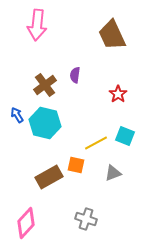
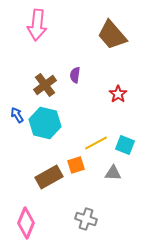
brown trapezoid: rotated 16 degrees counterclockwise
cyan square: moved 9 px down
orange square: rotated 30 degrees counterclockwise
gray triangle: rotated 24 degrees clockwise
pink diamond: rotated 20 degrees counterclockwise
